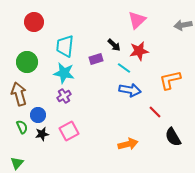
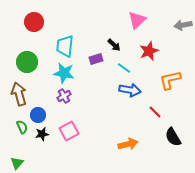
red star: moved 10 px right; rotated 12 degrees counterclockwise
